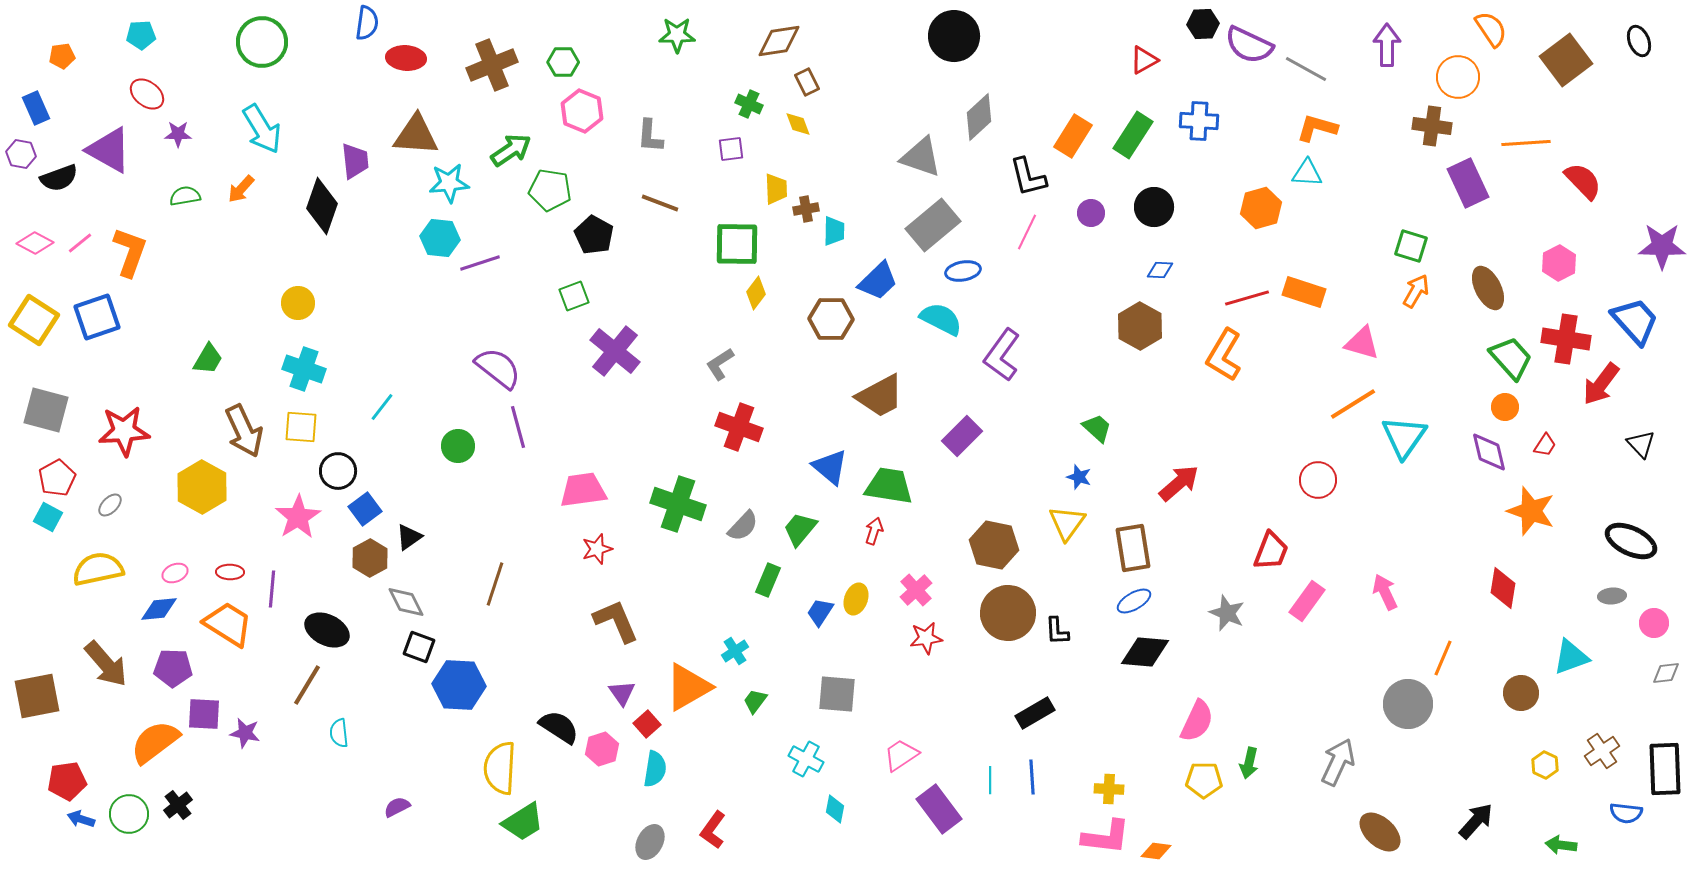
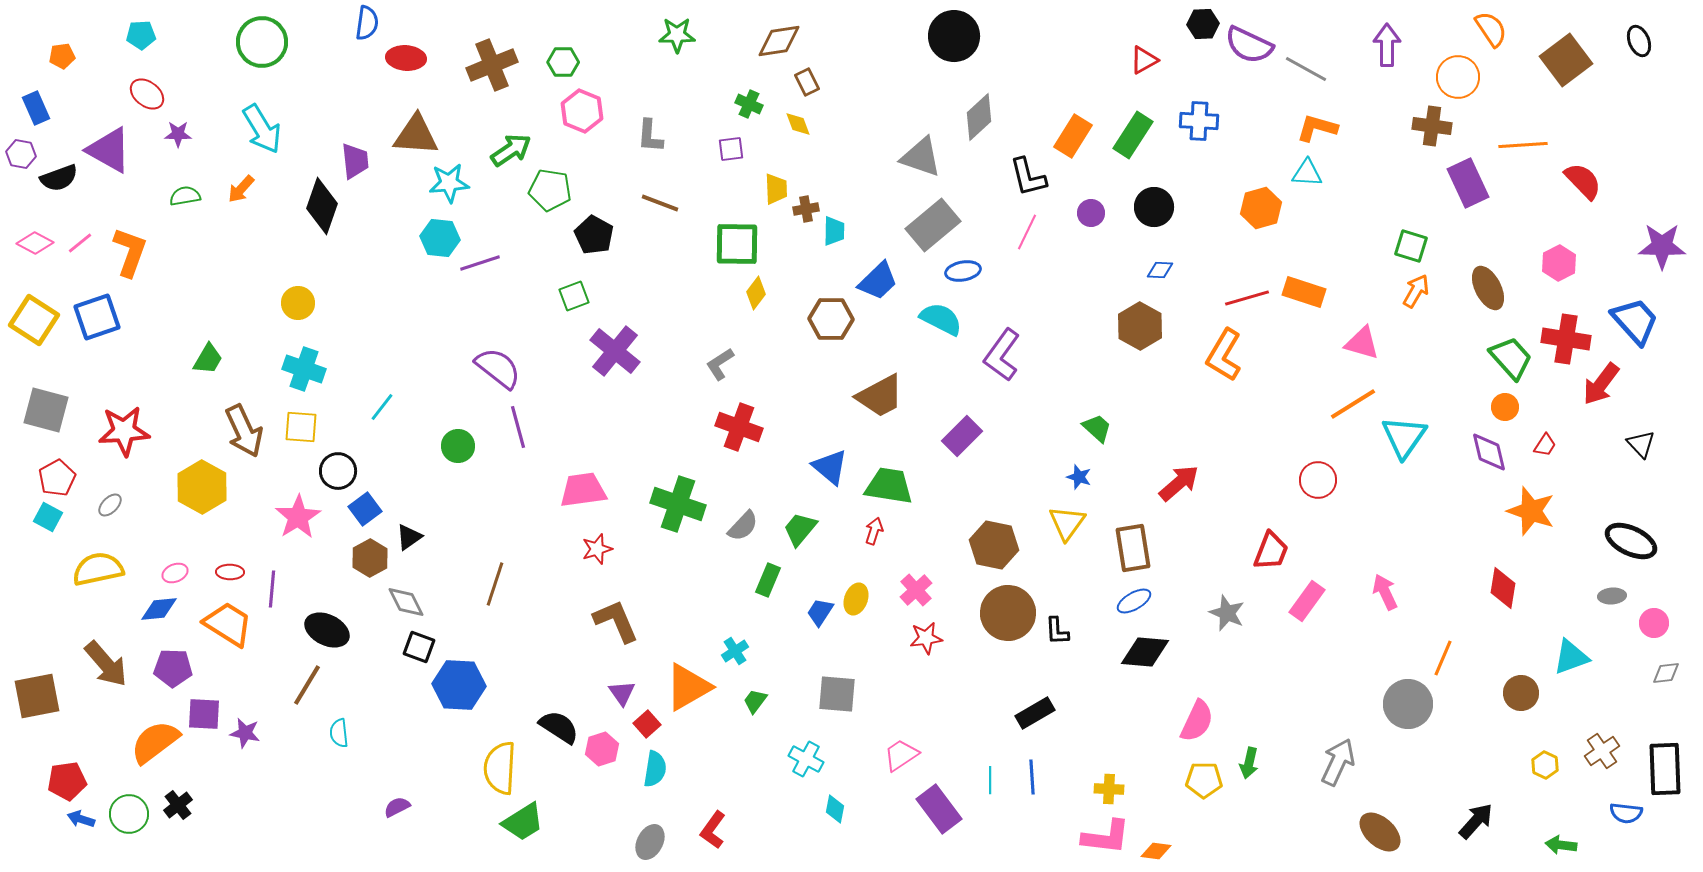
orange line at (1526, 143): moved 3 px left, 2 px down
